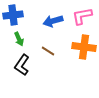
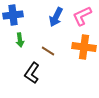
pink L-shape: rotated 15 degrees counterclockwise
blue arrow: moved 3 px right, 4 px up; rotated 48 degrees counterclockwise
green arrow: moved 1 px right, 1 px down; rotated 16 degrees clockwise
black L-shape: moved 10 px right, 8 px down
